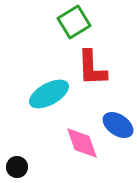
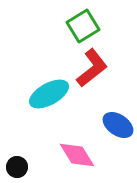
green square: moved 9 px right, 4 px down
red L-shape: rotated 126 degrees counterclockwise
pink diamond: moved 5 px left, 12 px down; rotated 12 degrees counterclockwise
